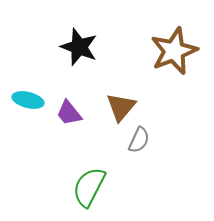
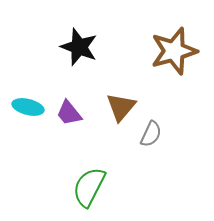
brown star: rotated 6 degrees clockwise
cyan ellipse: moved 7 px down
gray semicircle: moved 12 px right, 6 px up
